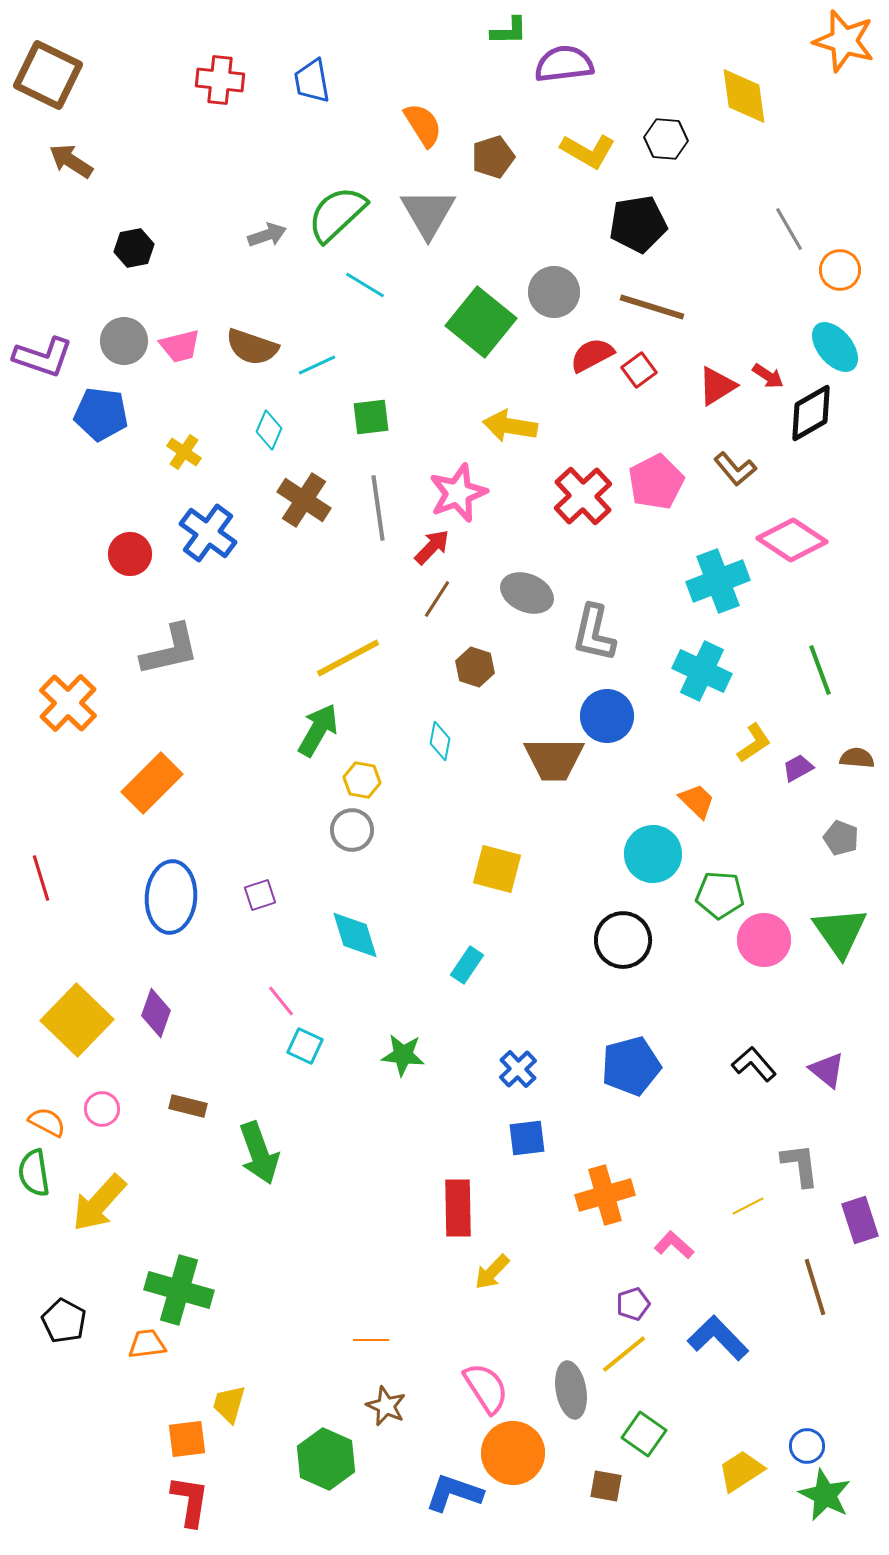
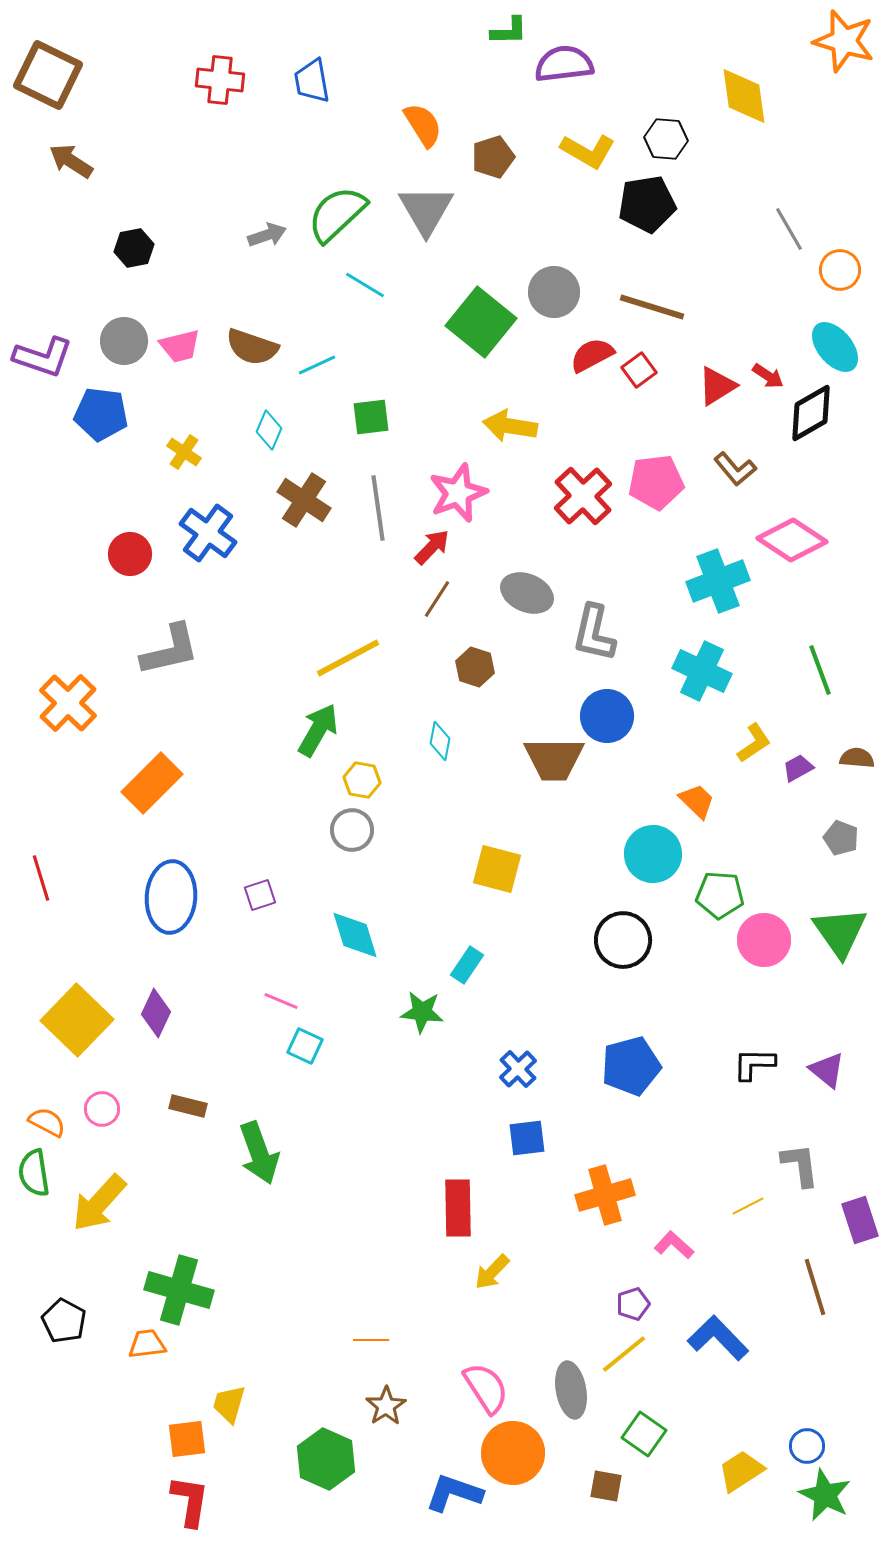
gray triangle at (428, 213): moved 2 px left, 3 px up
black pentagon at (638, 224): moved 9 px right, 20 px up
pink pentagon at (656, 482): rotated 20 degrees clockwise
pink line at (281, 1001): rotated 28 degrees counterclockwise
purple diamond at (156, 1013): rotated 6 degrees clockwise
green star at (403, 1055): moved 19 px right, 43 px up
black L-shape at (754, 1064): rotated 48 degrees counterclockwise
brown star at (386, 1406): rotated 15 degrees clockwise
